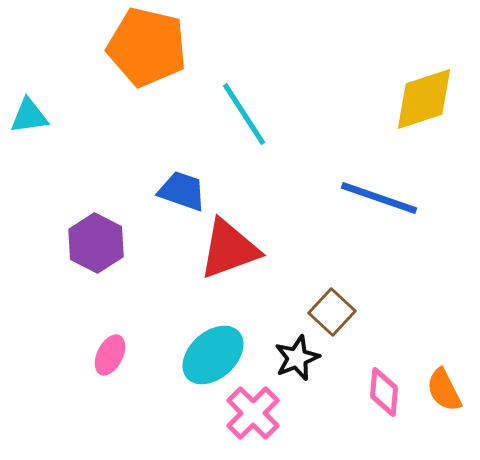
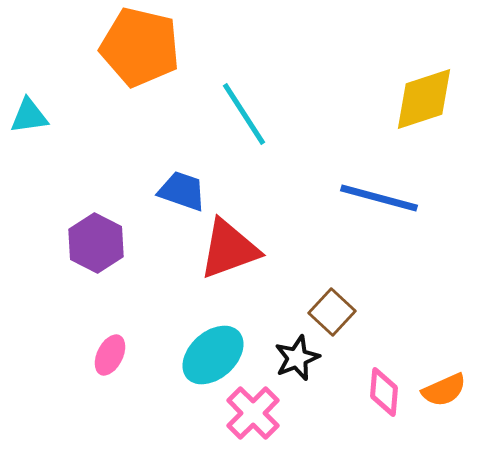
orange pentagon: moved 7 px left
blue line: rotated 4 degrees counterclockwise
orange semicircle: rotated 87 degrees counterclockwise
